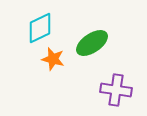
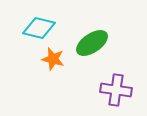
cyan diamond: moved 1 px left; rotated 40 degrees clockwise
